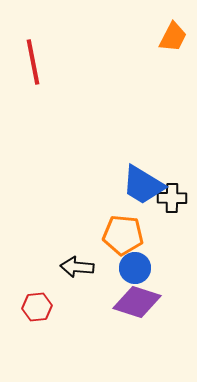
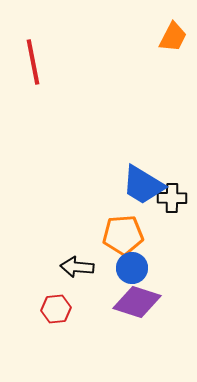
orange pentagon: rotated 9 degrees counterclockwise
blue circle: moved 3 px left
red hexagon: moved 19 px right, 2 px down
